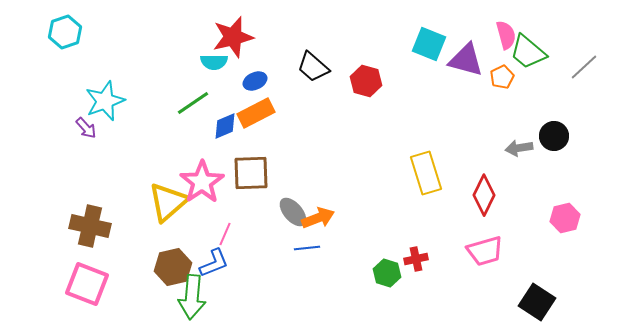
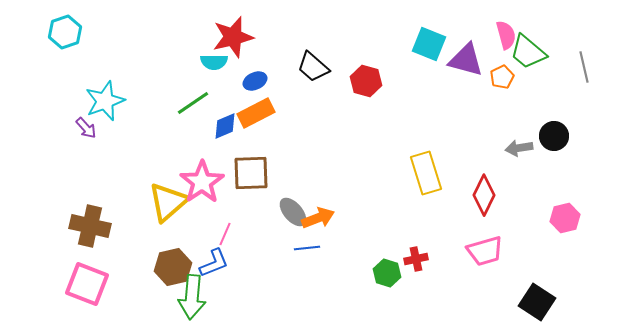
gray line: rotated 60 degrees counterclockwise
